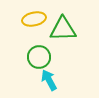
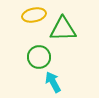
yellow ellipse: moved 4 px up
cyan arrow: moved 4 px right, 2 px down
